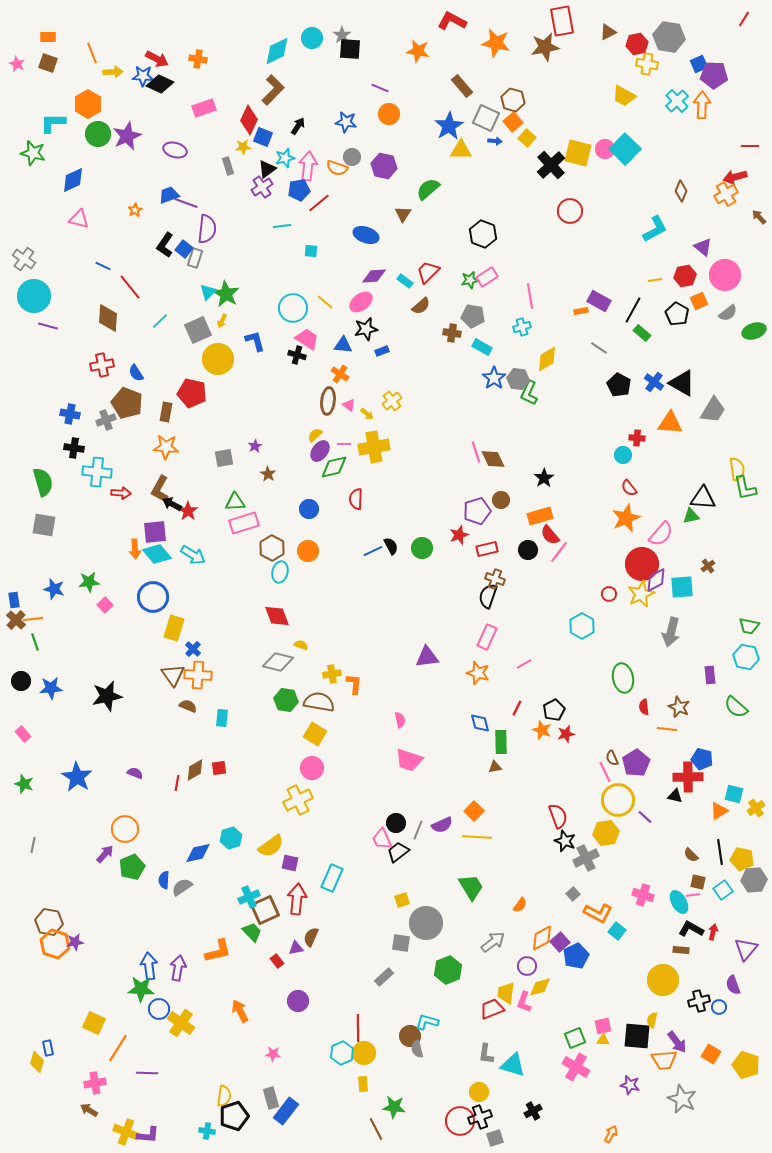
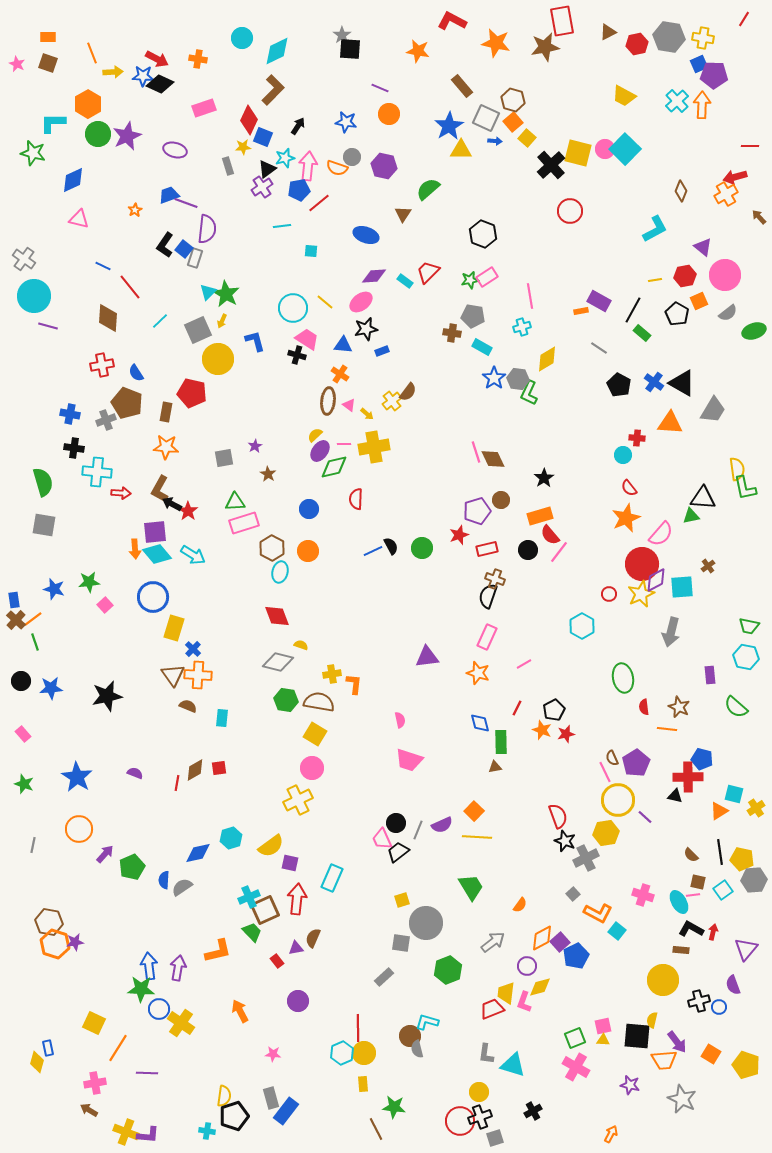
cyan circle at (312, 38): moved 70 px left
yellow cross at (647, 64): moved 56 px right, 26 px up
brown semicircle at (421, 306): moved 13 px left, 86 px down; rotated 12 degrees counterclockwise
orange line at (33, 619): rotated 30 degrees counterclockwise
orange circle at (125, 829): moved 46 px left
brown semicircle at (311, 937): moved 2 px right, 1 px down
